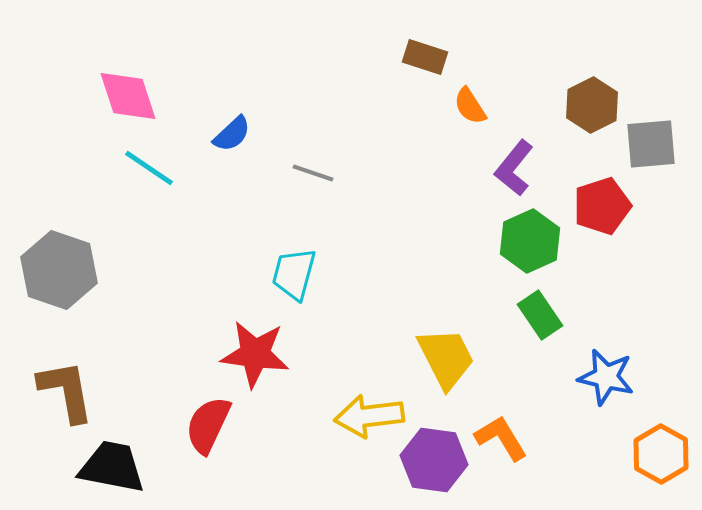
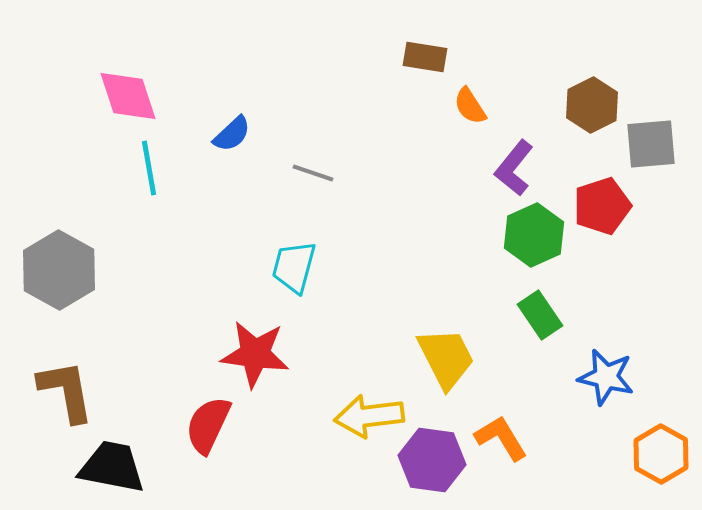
brown rectangle: rotated 9 degrees counterclockwise
cyan line: rotated 46 degrees clockwise
green hexagon: moved 4 px right, 6 px up
gray hexagon: rotated 10 degrees clockwise
cyan trapezoid: moved 7 px up
purple hexagon: moved 2 px left
